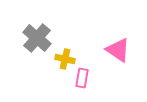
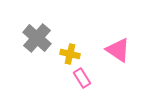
yellow cross: moved 5 px right, 5 px up
pink rectangle: rotated 42 degrees counterclockwise
